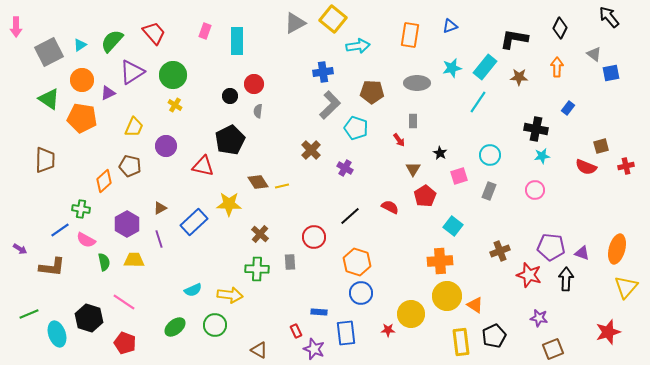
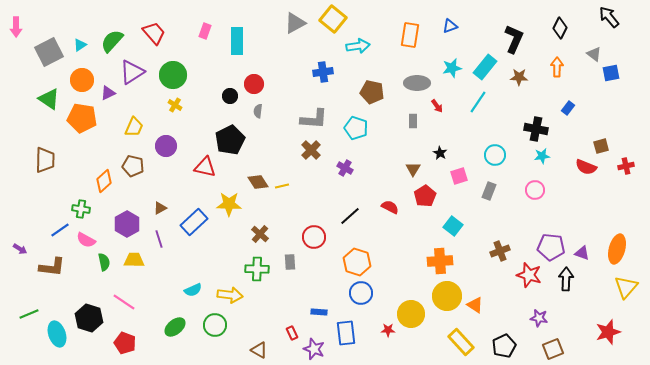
black L-shape at (514, 39): rotated 104 degrees clockwise
brown pentagon at (372, 92): rotated 10 degrees clockwise
gray L-shape at (330, 105): moved 16 px left, 14 px down; rotated 48 degrees clockwise
red arrow at (399, 140): moved 38 px right, 34 px up
cyan circle at (490, 155): moved 5 px right
brown pentagon at (130, 166): moved 3 px right
red triangle at (203, 166): moved 2 px right, 1 px down
red rectangle at (296, 331): moved 4 px left, 2 px down
black pentagon at (494, 336): moved 10 px right, 10 px down
yellow rectangle at (461, 342): rotated 36 degrees counterclockwise
